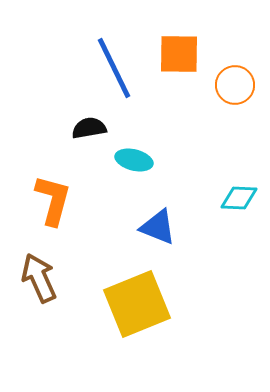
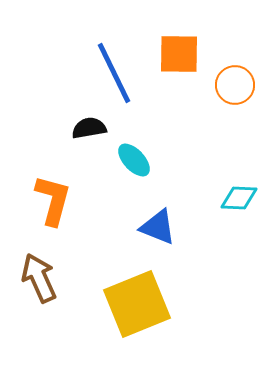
blue line: moved 5 px down
cyan ellipse: rotated 33 degrees clockwise
